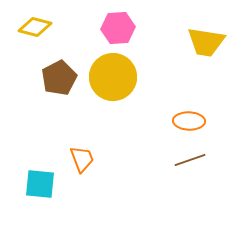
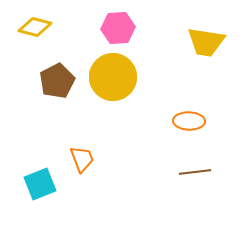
brown pentagon: moved 2 px left, 3 px down
brown line: moved 5 px right, 12 px down; rotated 12 degrees clockwise
cyan square: rotated 28 degrees counterclockwise
